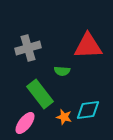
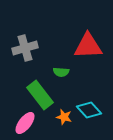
gray cross: moved 3 px left
green semicircle: moved 1 px left, 1 px down
green rectangle: moved 1 px down
cyan diamond: moved 1 px right; rotated 55 degrees clockwise
